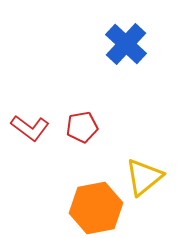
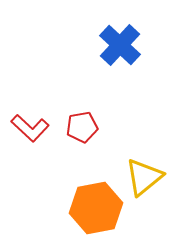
blue cross: moved 6 px left, 1 px down
red L-shape: rotated 6 degrees clockwise
